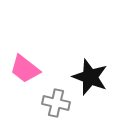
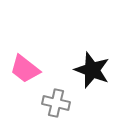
black star: moved 2 px right, 7 px up
